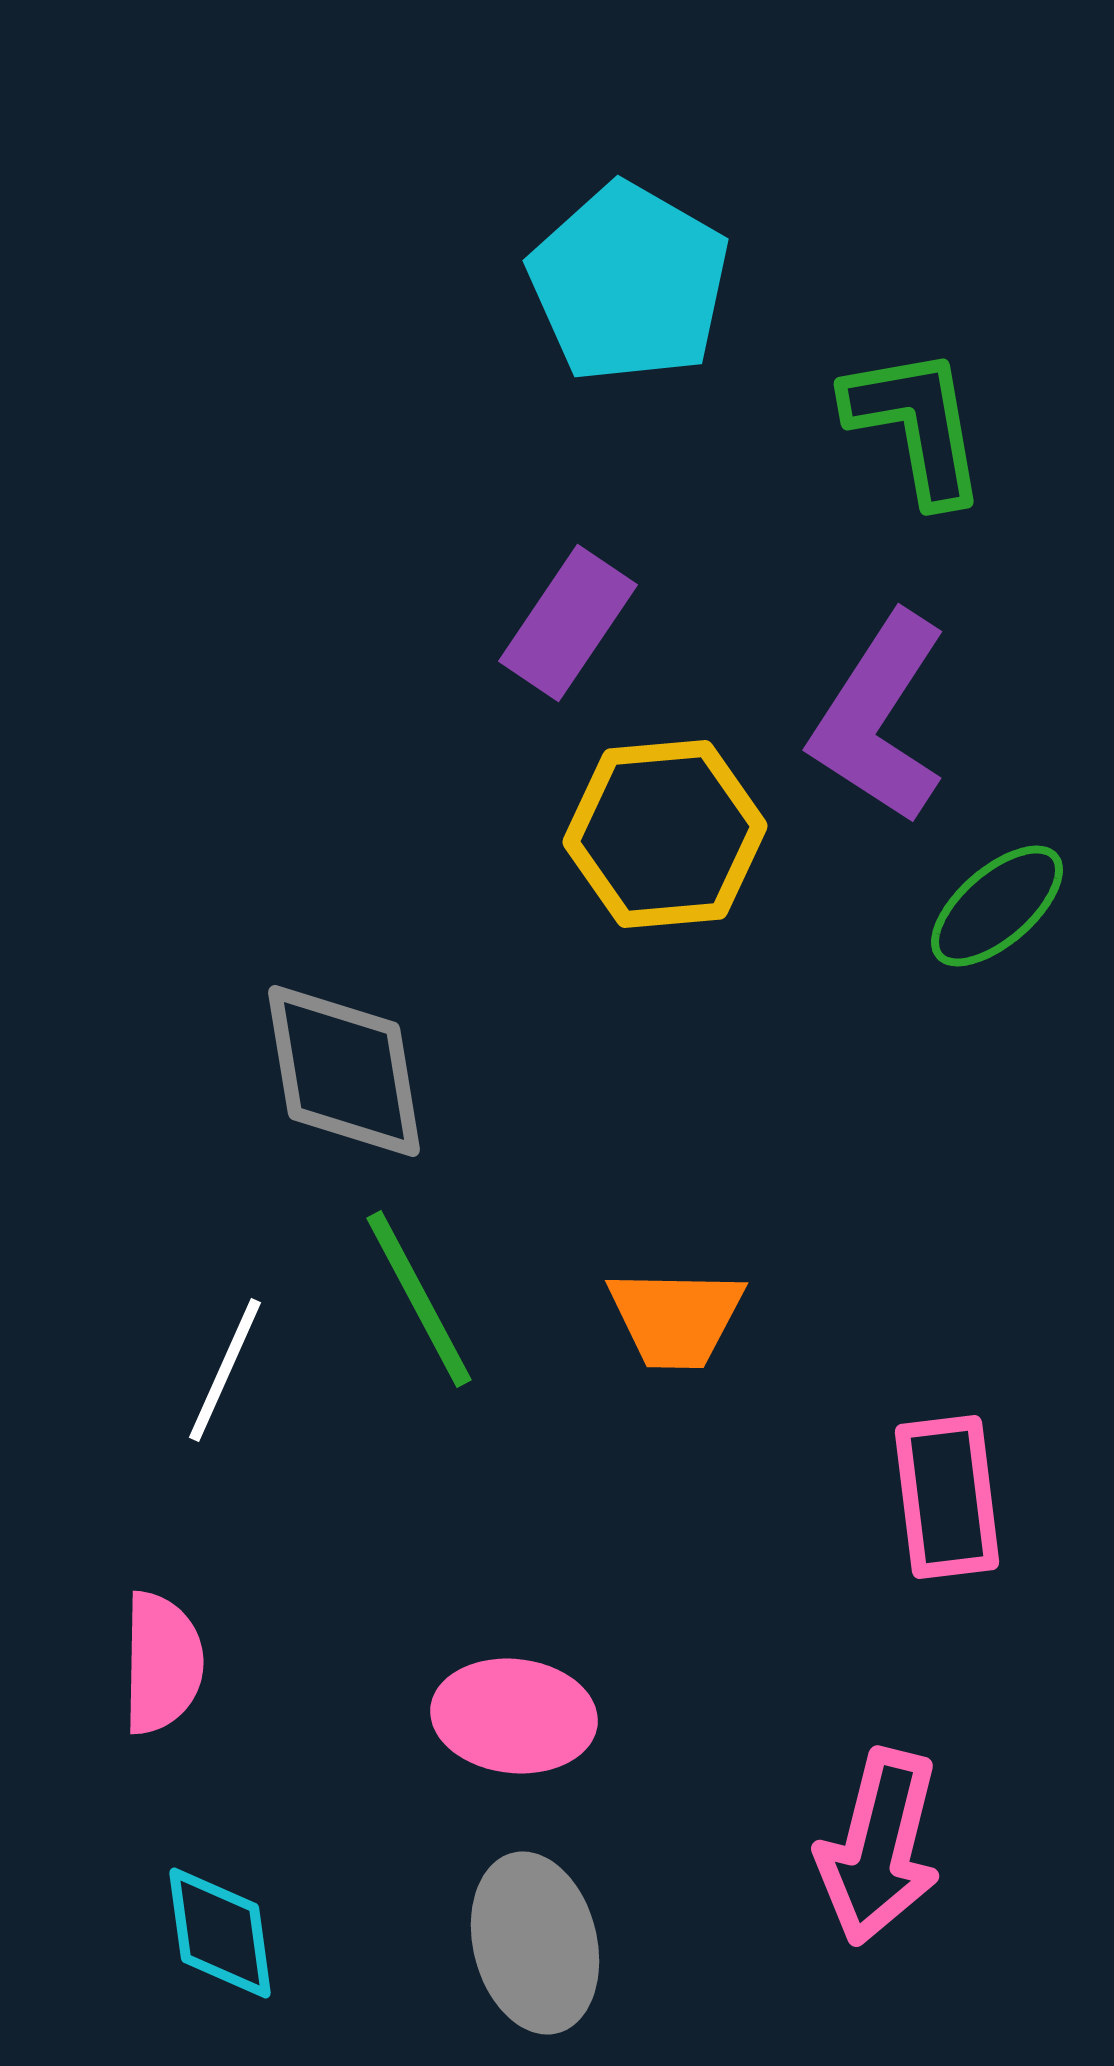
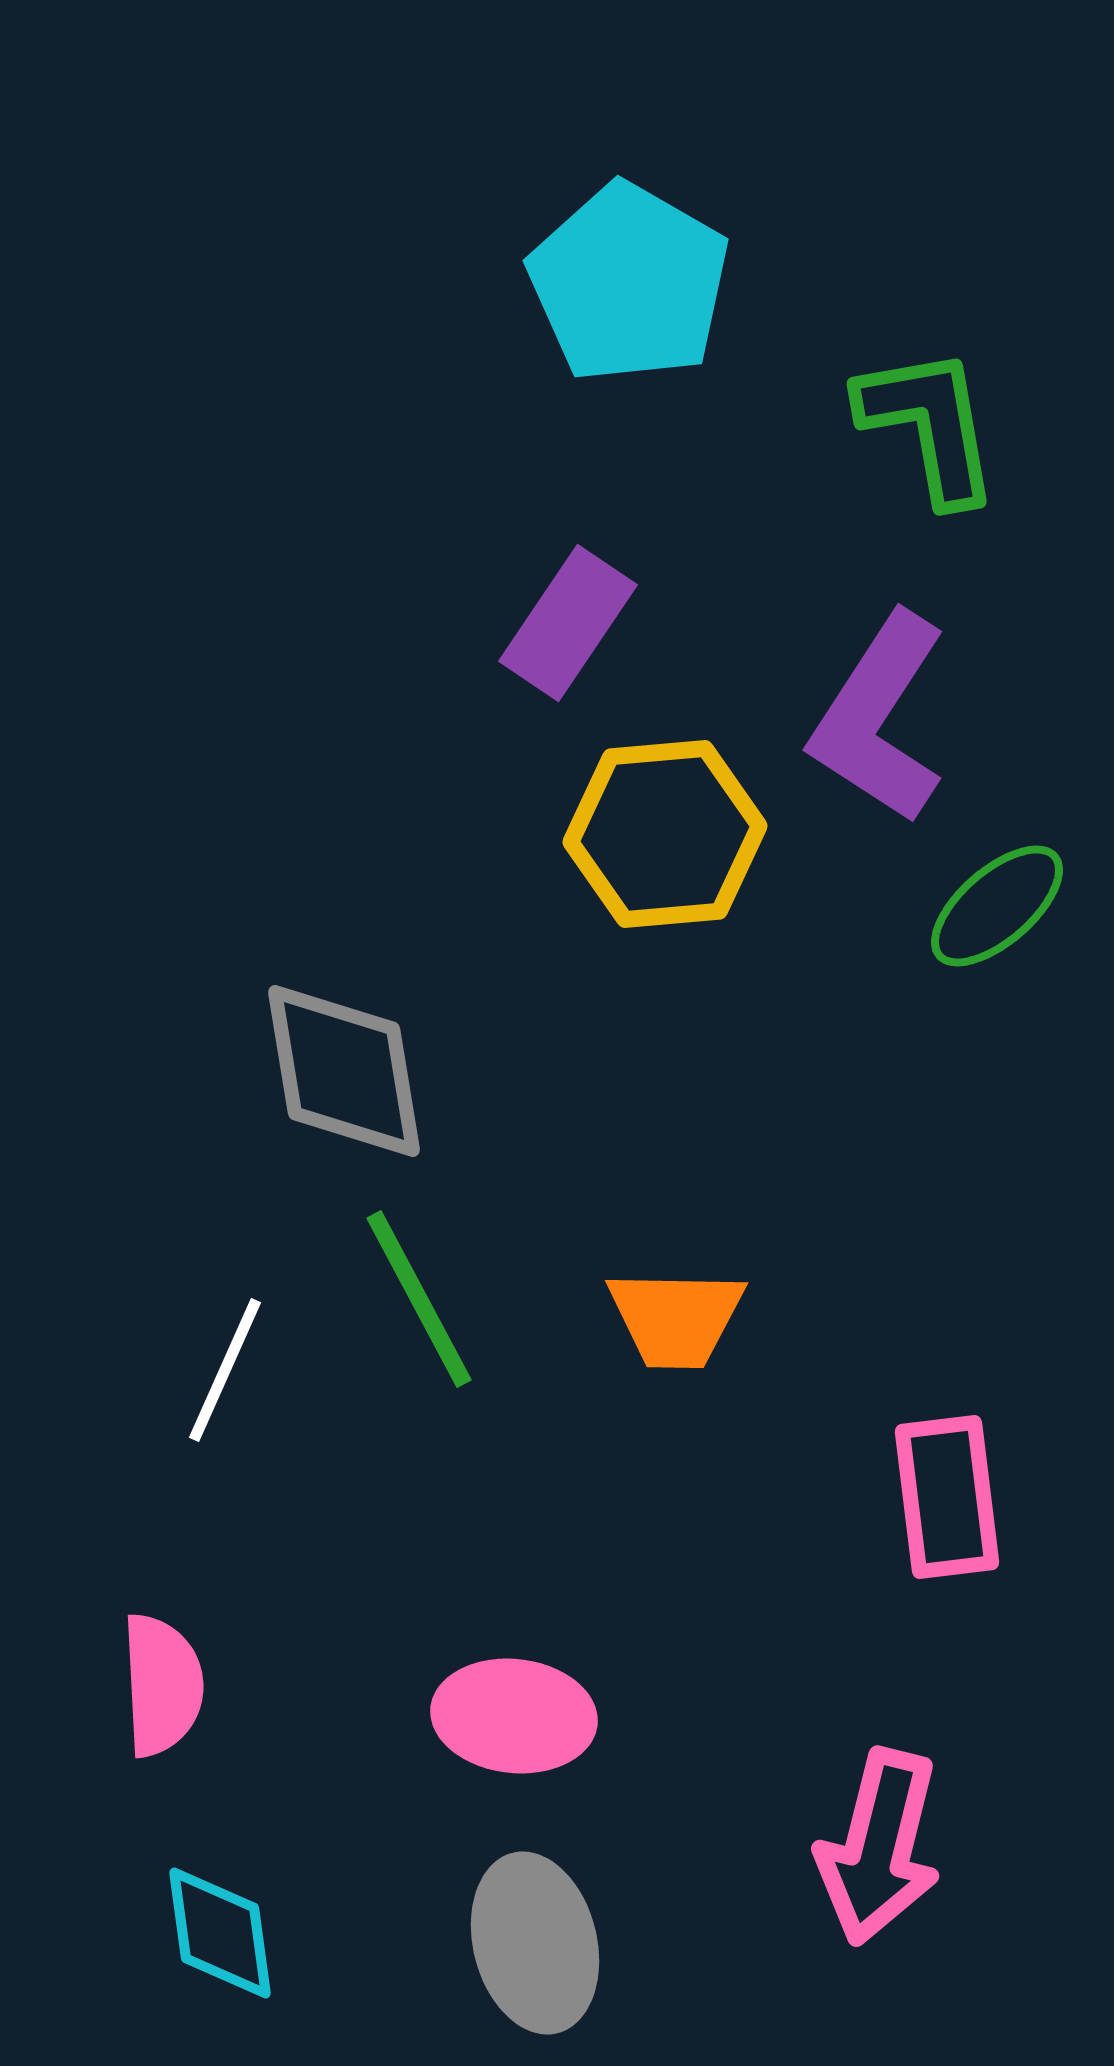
green L-shape: moved 13 px right
pink semicircle: moved 22 px down; rotated 4 degrees counterclockwise
